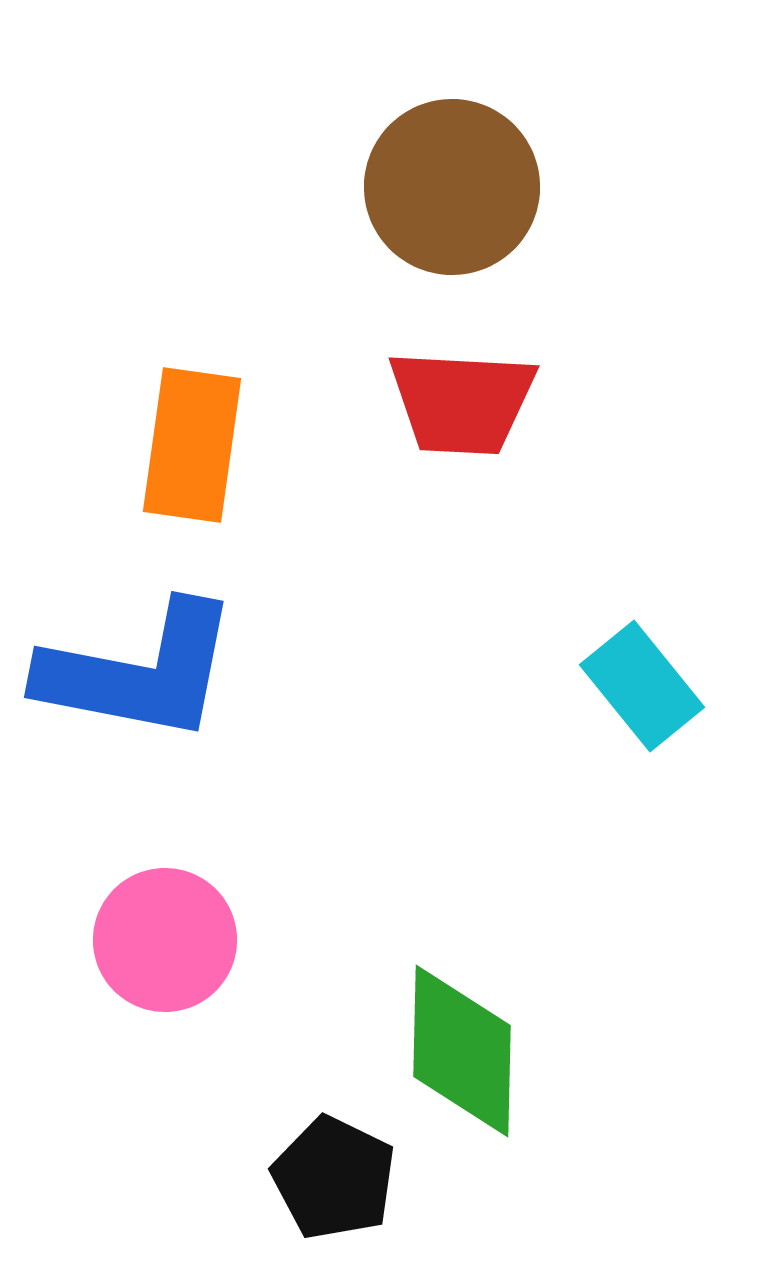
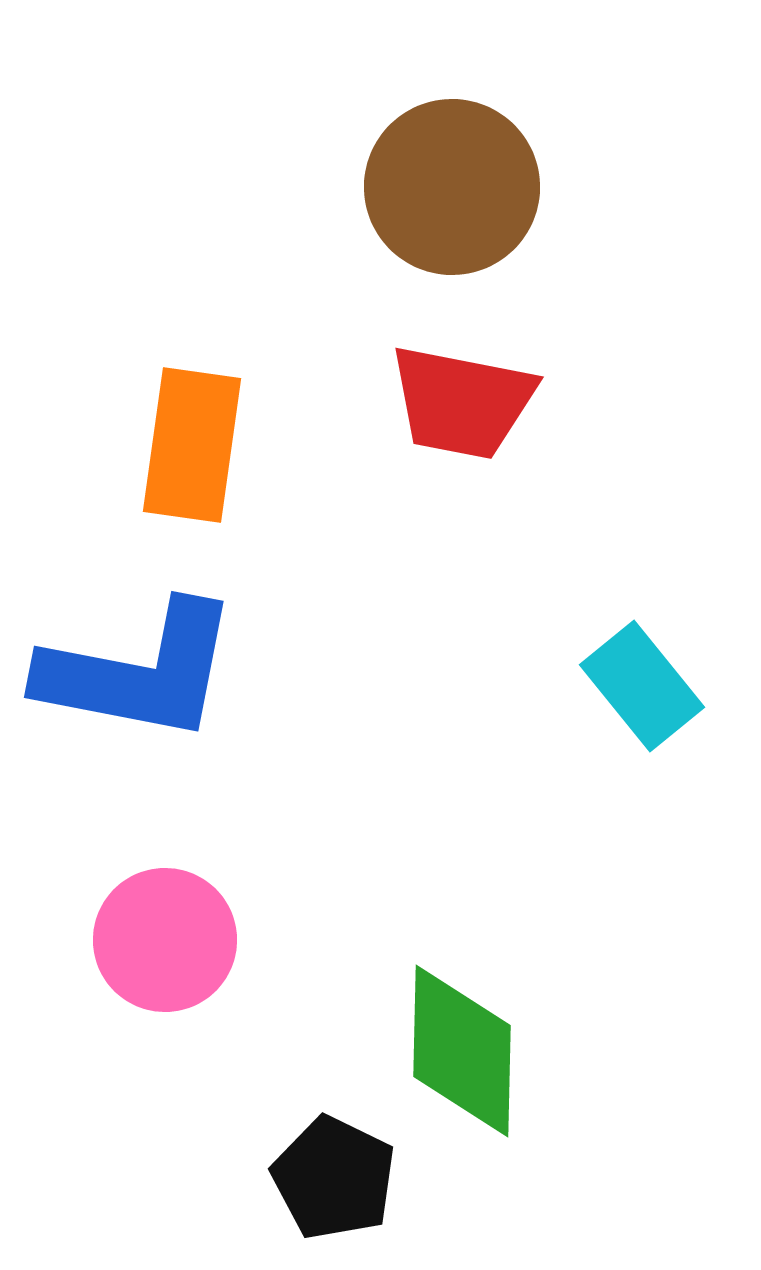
red trapezoid: rotated 8 degrees clockwise
